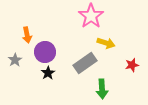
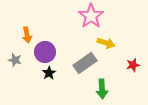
gray star: rotated 24 degrees counterclockwise
red star: moved 1 px right
black star: moved 1 px right
